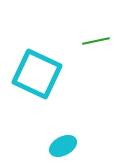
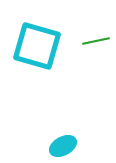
cyan square: moved 28 px up; rotated 9 degrees counterclockwise
